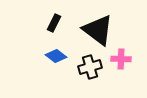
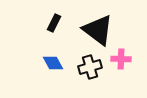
blue diamond: moved 3 px left, 7 px down; rotated 25 degrees clockwise
